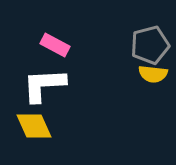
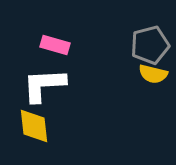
pink rectangle: rotated 12 degrees counterclockwise
yellow semicircle: rotated 8 degrees clockwise
yellow diamond: rotated 18 degrees clockwise
